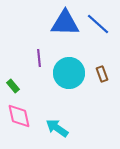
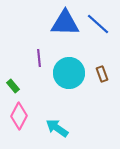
pink diamond: rotated 40 degrees clockwise
